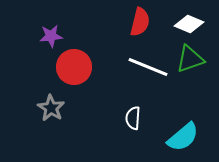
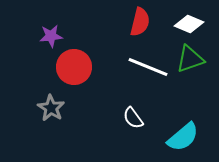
white semicircle: rotated 40 degrees counterclockwise
